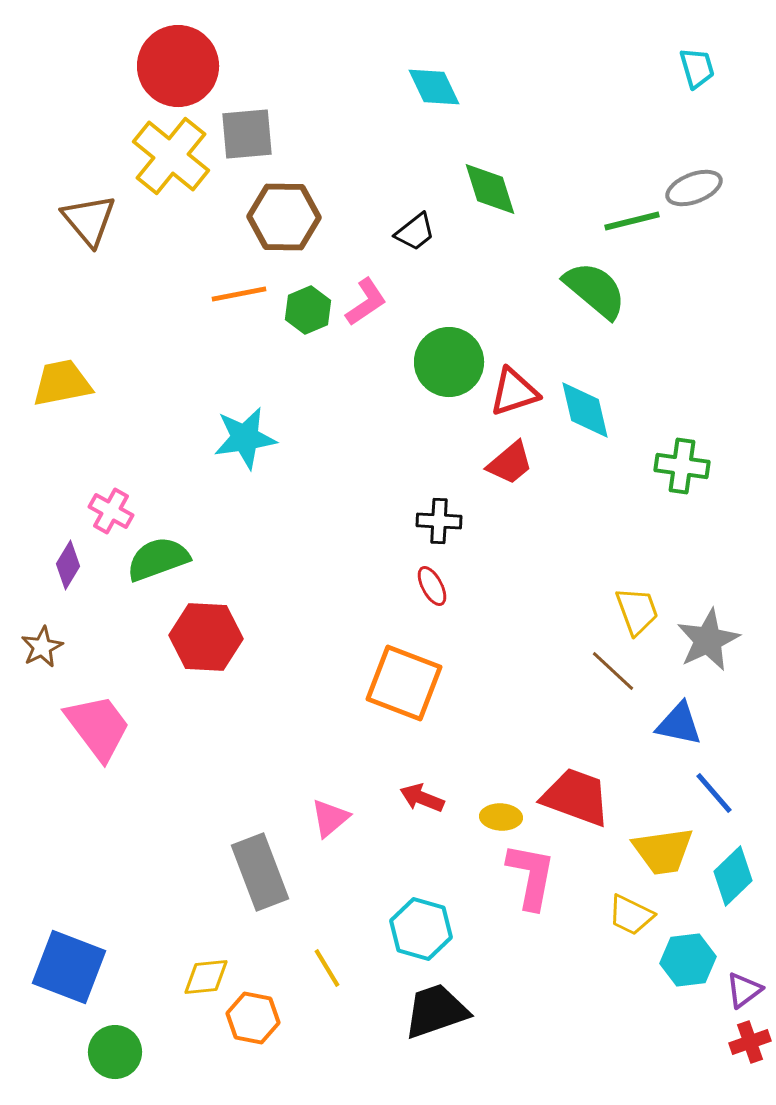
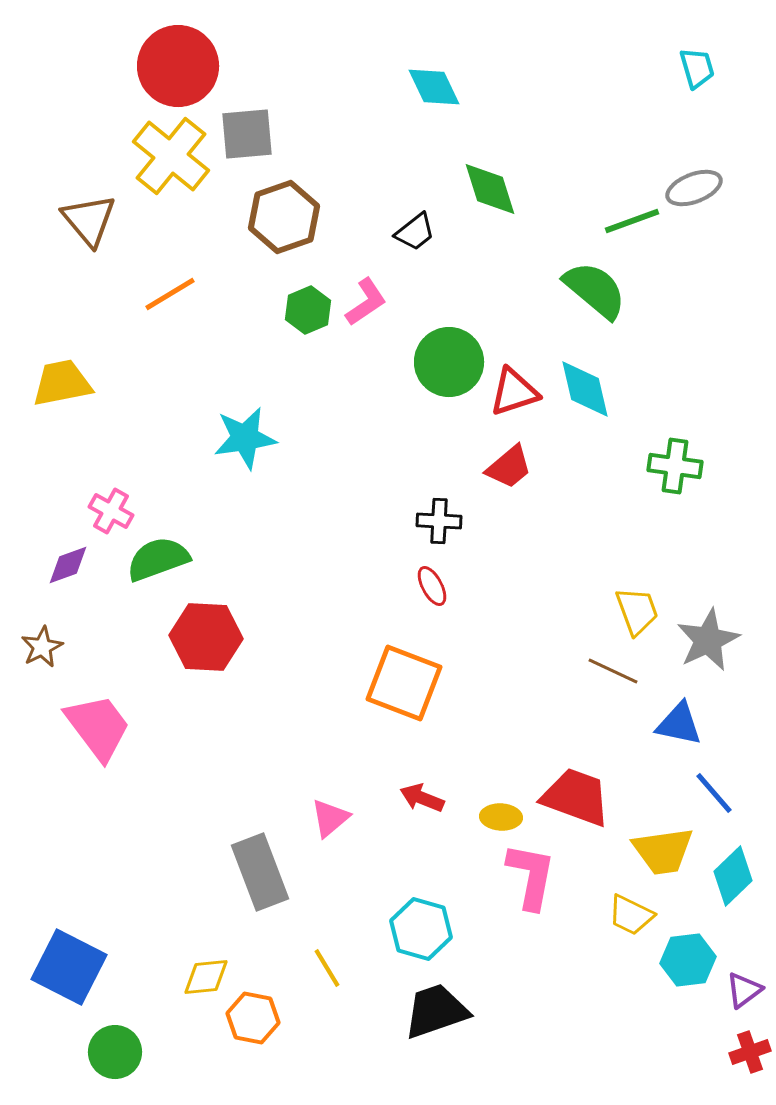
brown hexagon at (284, 217): rotated 20 degrees counterclockwise
green line at (632, 221): rotated 6 degrees counterclockwise
orange line at (239, 294): moved 69 px left; rotated 20 degrees counterclockwise
cyan diamond at (585, 410): moved 21 px up
red trapezoid at (510, 463): moved 1 px left, 4 px down
green cross at (682, 466): moved 7 px left
purple diamond at (68, 565): rotated 39 degrees clockwise
brown line at (613, 671): rotated 18 degrees counterclockwise
blue square at (69, 967): rotated 6 degrees clockwise
red cross at (750, 1042): moved 10 px down
